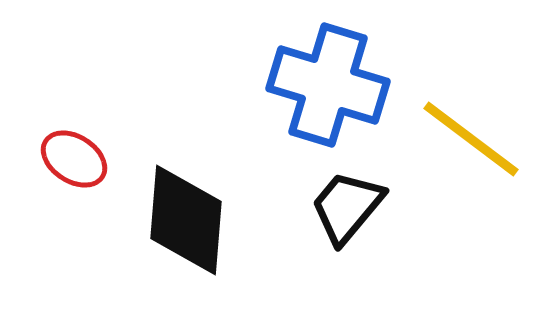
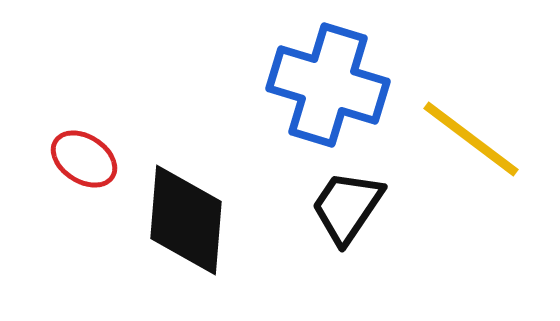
red ellipse: moved 10 px right
black trapezoid: rotated 6 degrees counterclockwise
